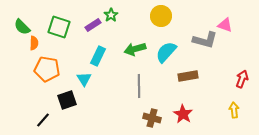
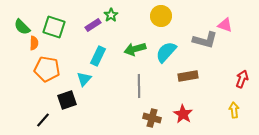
green square: moved 5 px left
cyan triangle: rotated 14 degrees clockwise
